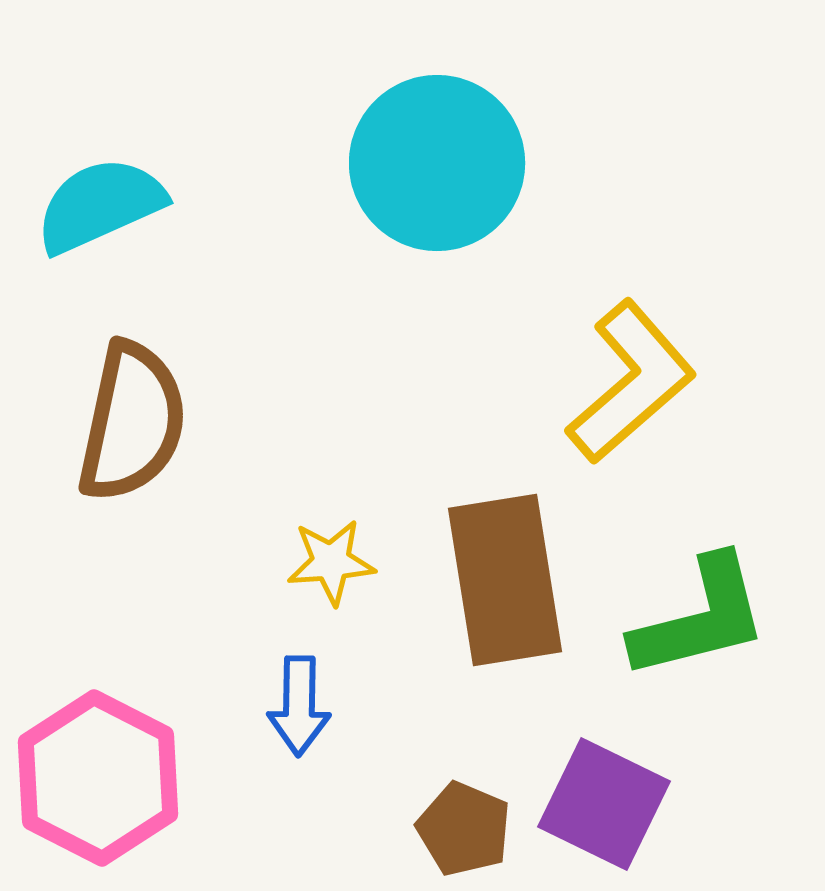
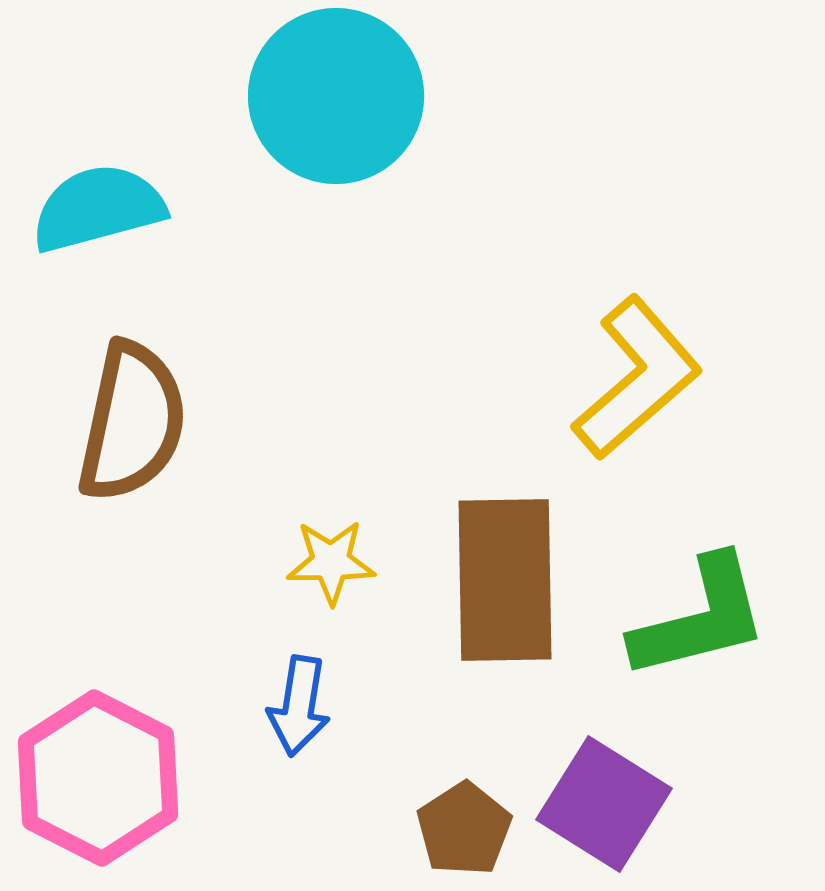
cyan circle: moved 101 px left, 67 px up
cyan semicircle: moved 2 px left, 3 px down; rotated 9 degrees clockwise
yellow L-shape: moved 6 px right, 4 px up
yellow star: rotated 4 degrees clockwise
brown rectangle: rotated 8 degrees clockwise
blue arrow: rotated 8 degrees clockwise
purple square: rotated 6 degrees clockwise
brown pentagon: rotated 16 degrees clockwise
